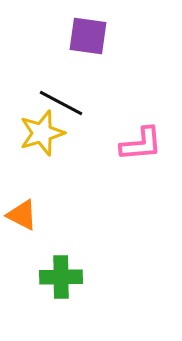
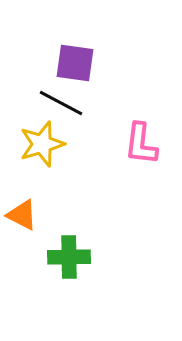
purple square: moved 13 px left, 27 px down
yellow star: moved 11 px down
pink L-shape: rotated 102 degrees clockwise
green cross: moved 8 px right, 20 px up
